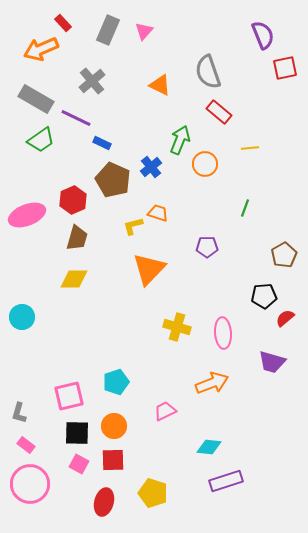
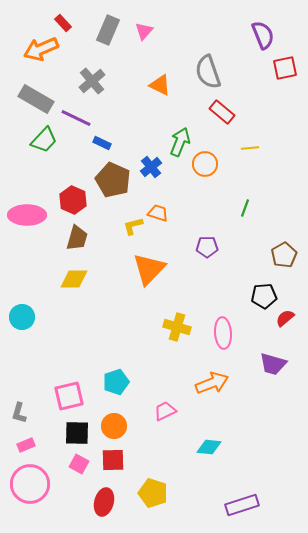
red rectangle at (219, 112): moved 3 px right
green trapezoid at (41, 140): moved 3 px right; rotated 12 degrees counterclockwise
green arrow at (180, 140): moved 2 px down
red hexagon at (73, 200): rotated 12 degrees counterclockwise
pink ellipse at (27, 215): rotated 21 degrees clockwise
purple trapezoid at (272, 362): moved 1 px right, 2 px down
pink rectangle at (26, 445): rotated 60 degrees counterclockwise
purple rectangle at (226, 481): moved 16 px right, 24 px down
